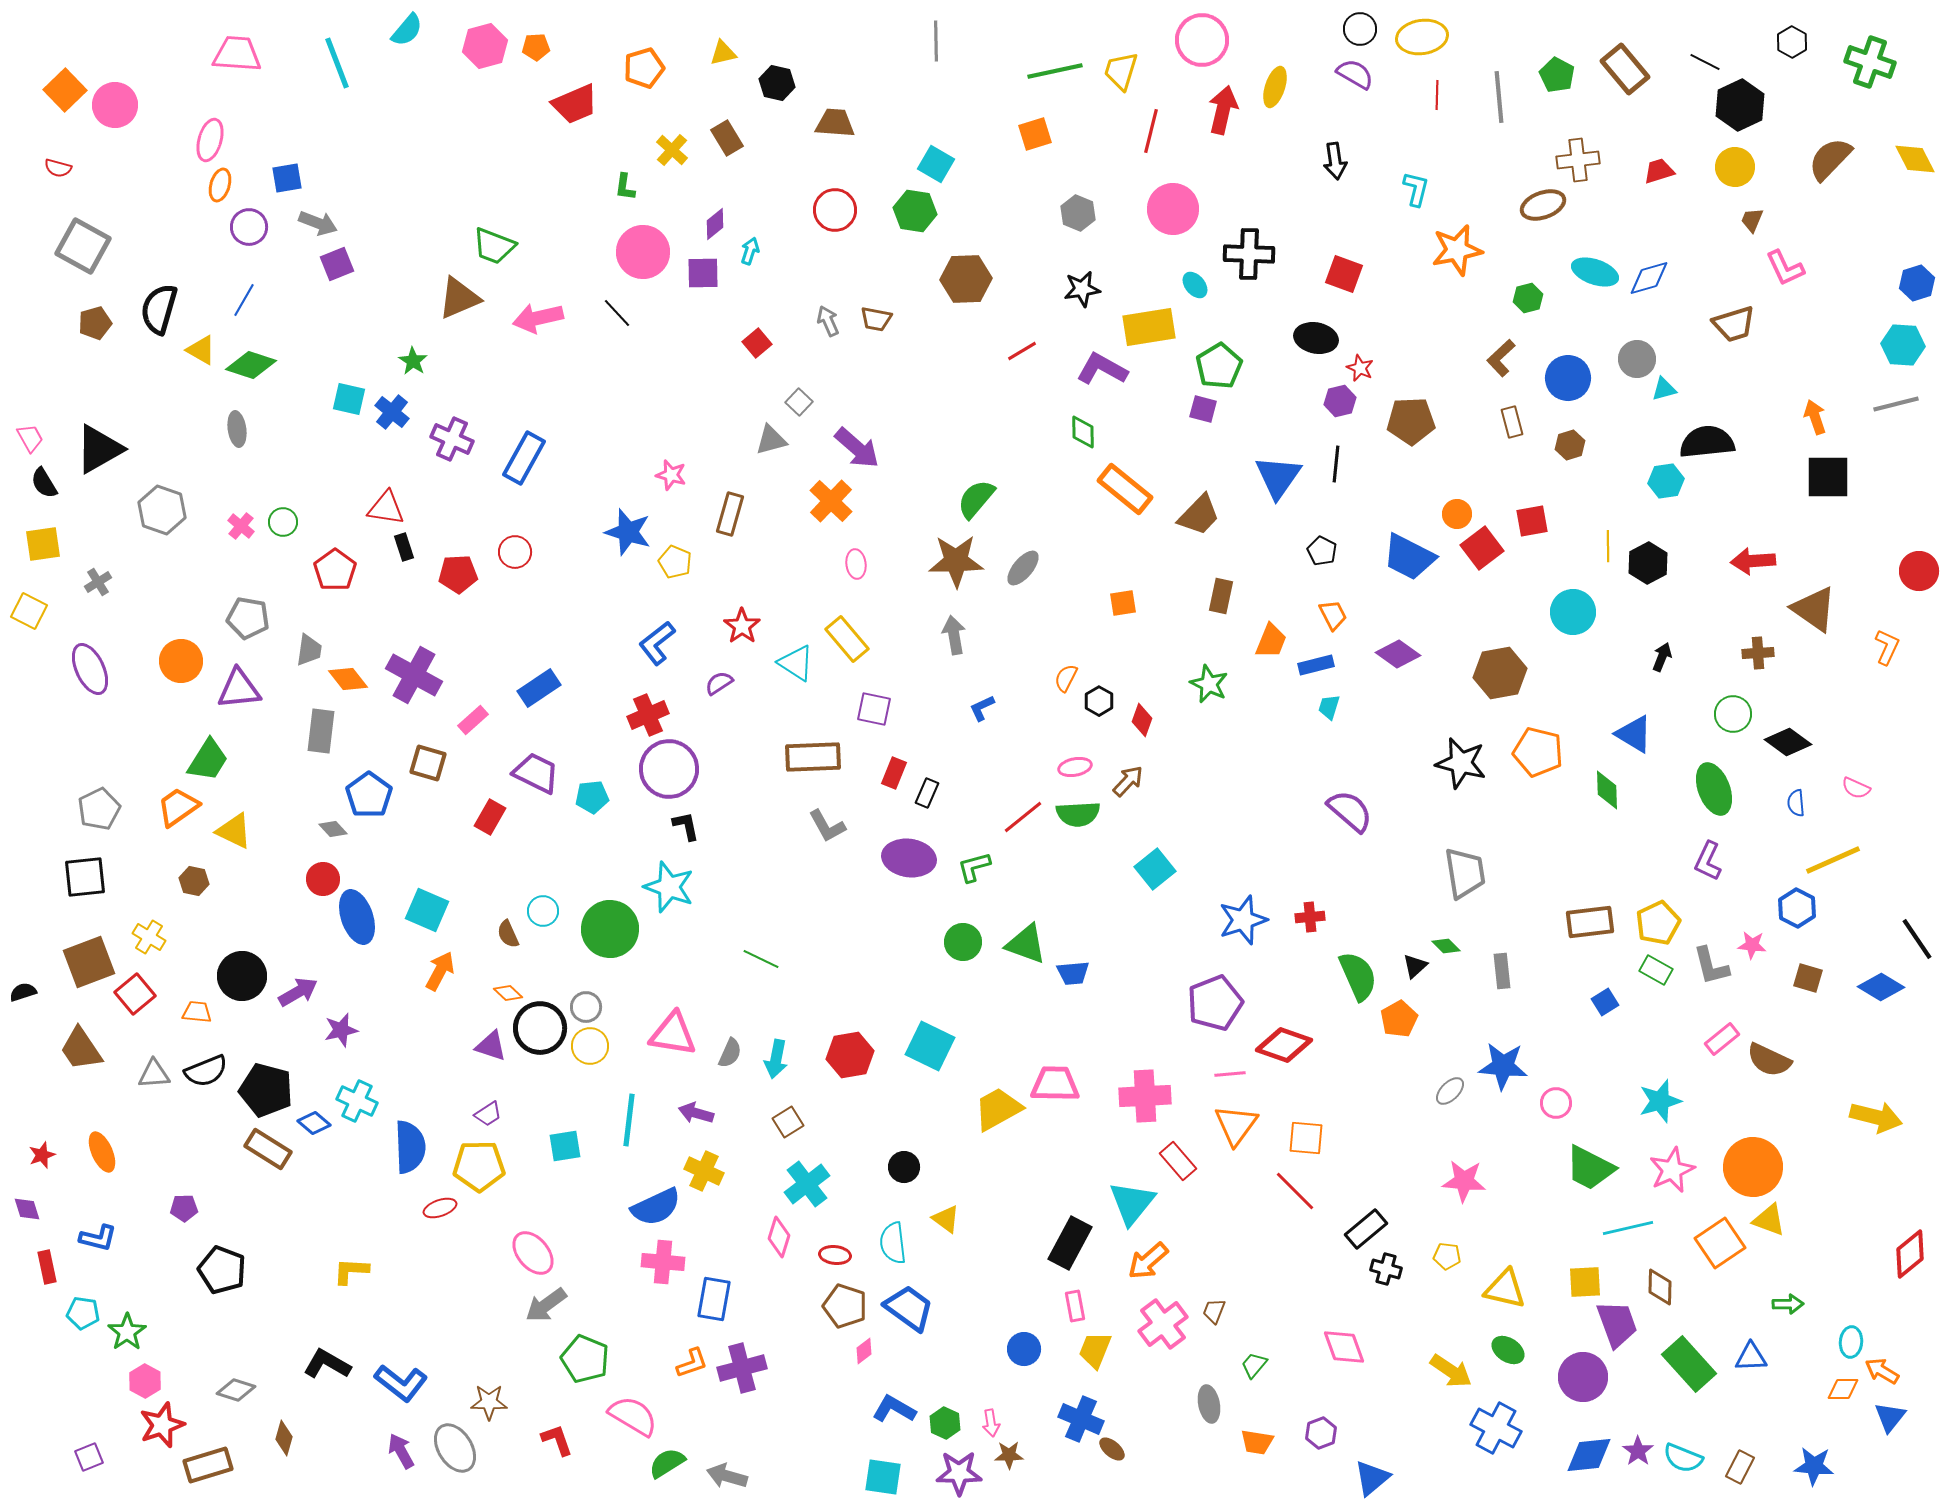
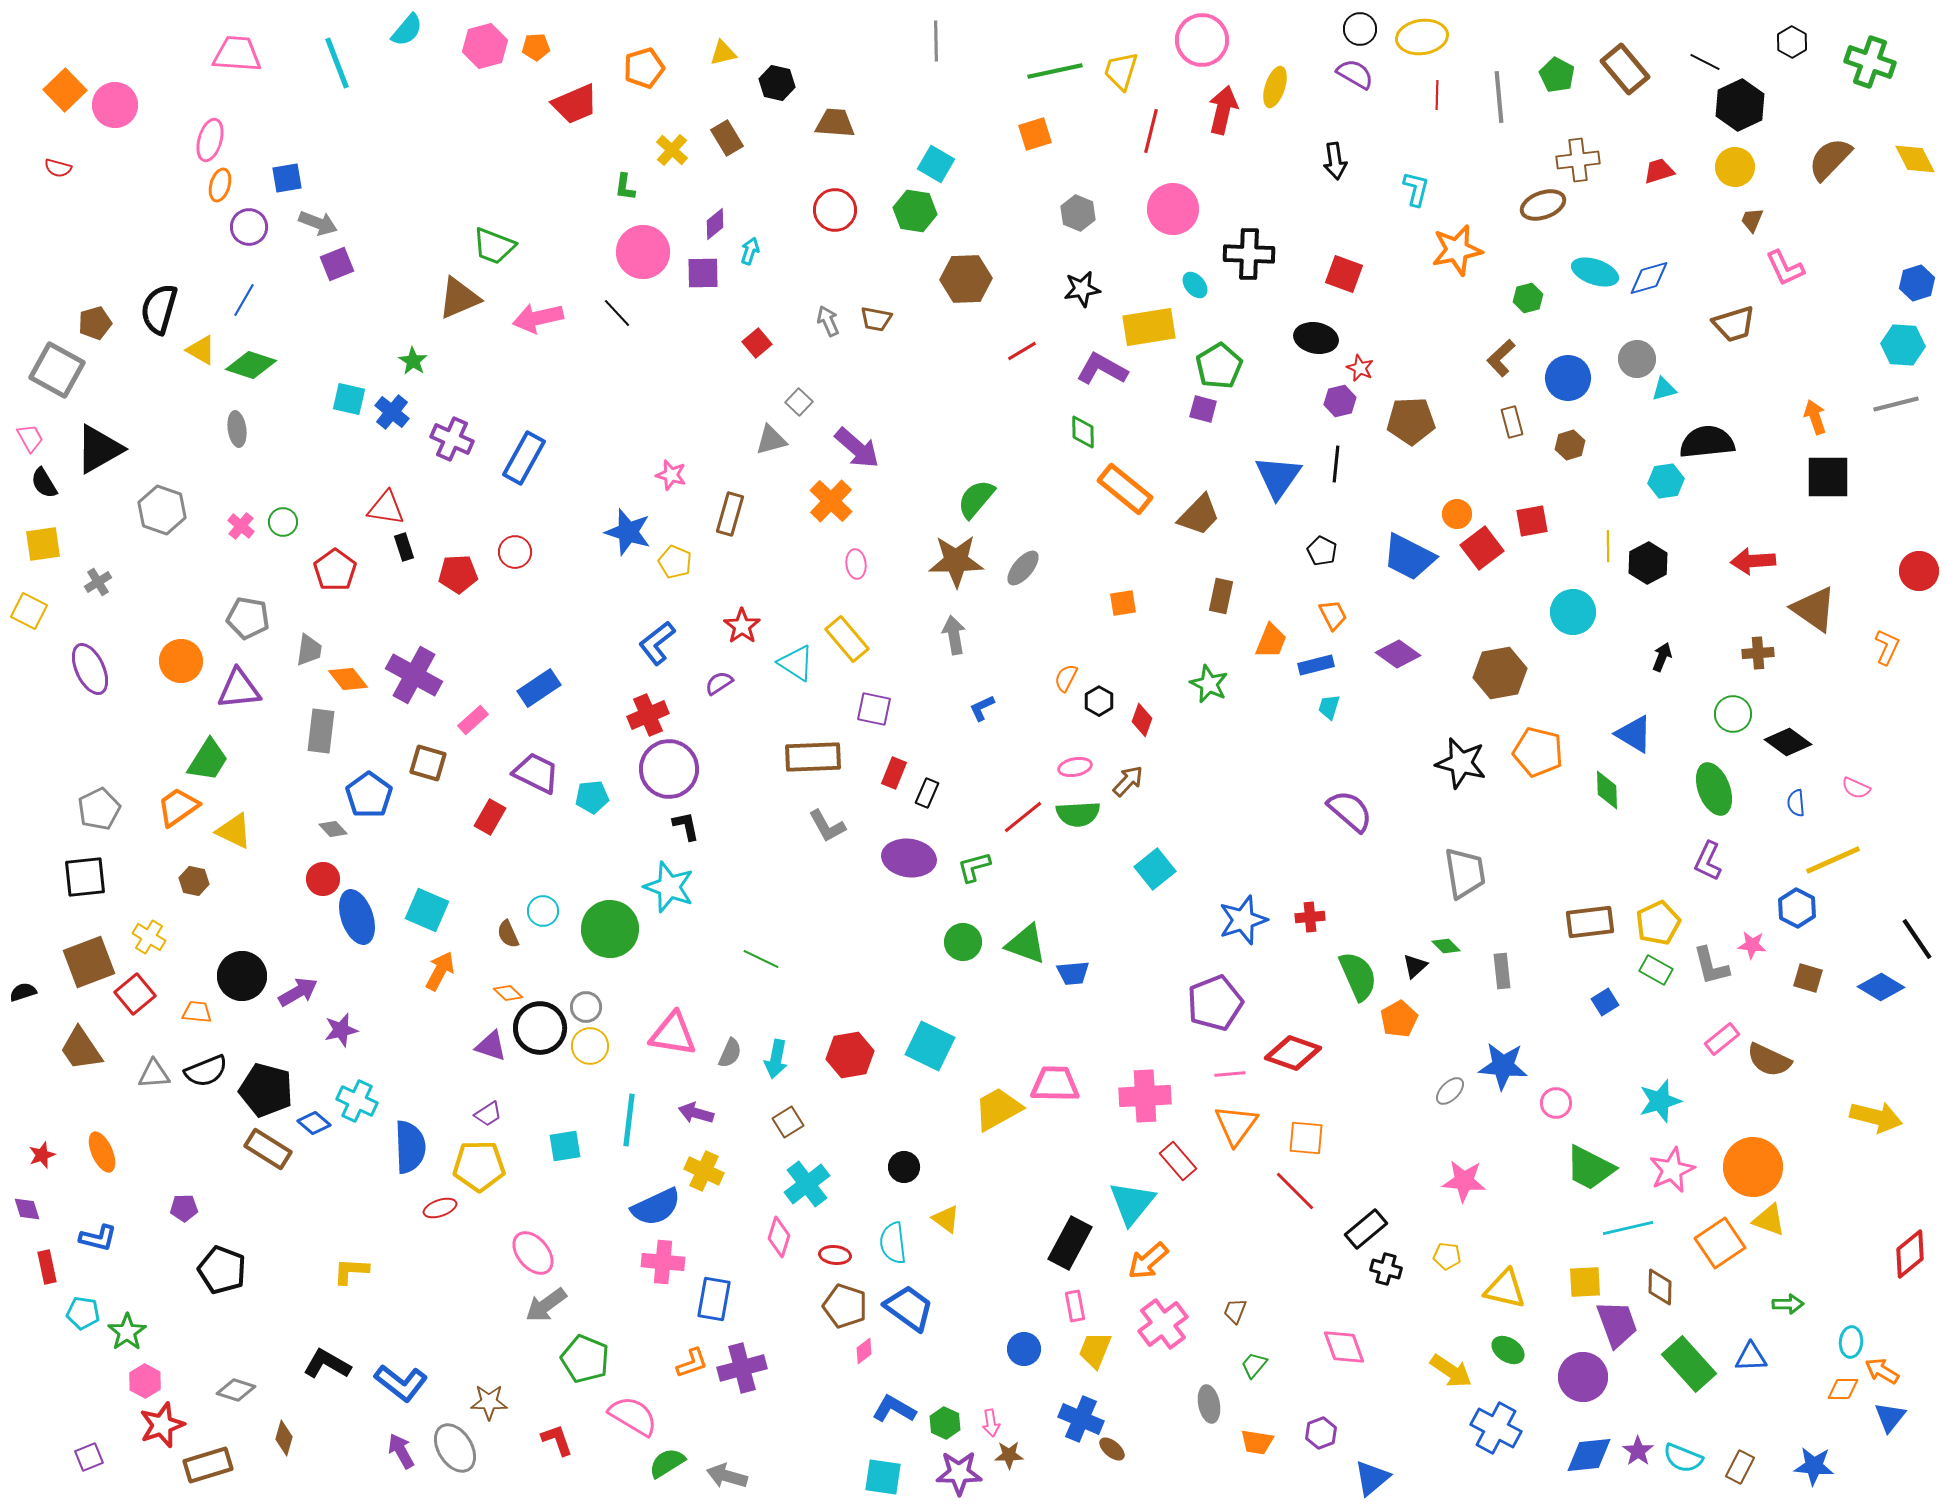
gray square at (83, 246): moved 26 px left, 124 px down
red diamond at (1284, 1045): moved 9 px right, 8 px down
brown trapezoid at (1214, 1311): moved 21 px right
